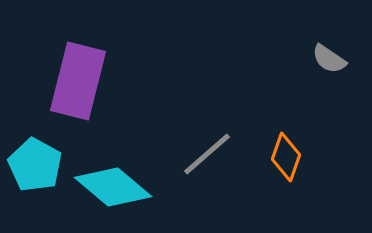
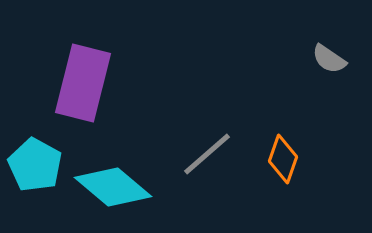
purple rectangle: moved 5 px right, 2 px down
orange diamond: moved 3 px left, 2 px down
